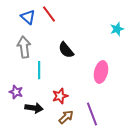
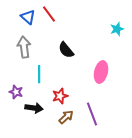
cyan line: moved 4 px down
